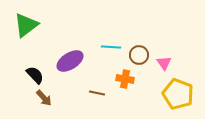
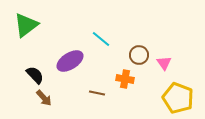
cyan line: moved 10 px left, 8 px up; rotated 36 degrees clockwise
yellow pentagon: moved 4 px down
